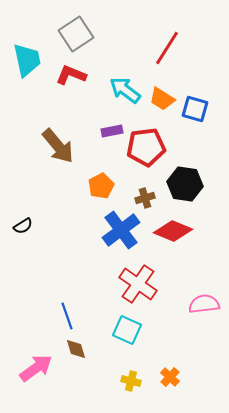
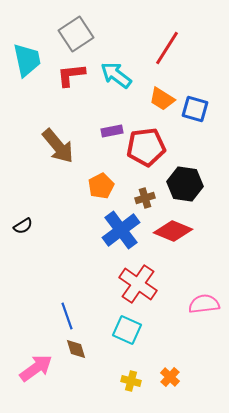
red L-shape: rotated 28 degrees counterclockwise
cyan arrow: moved 9 px left, 15 px up
